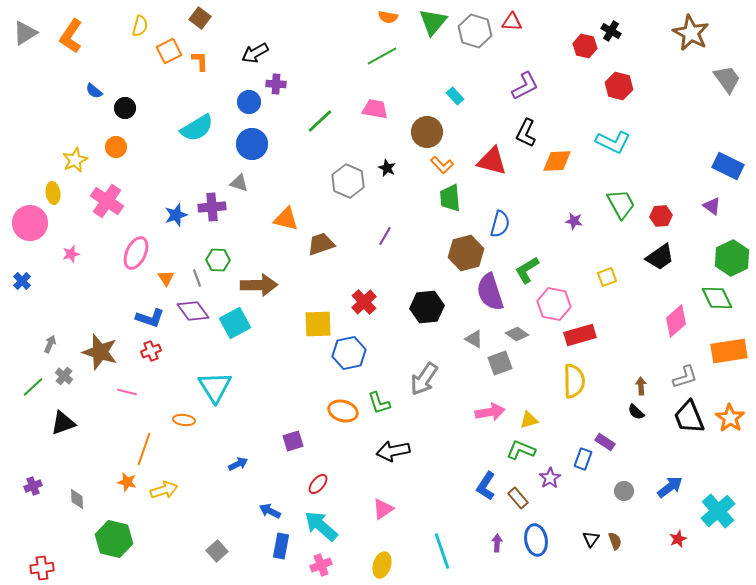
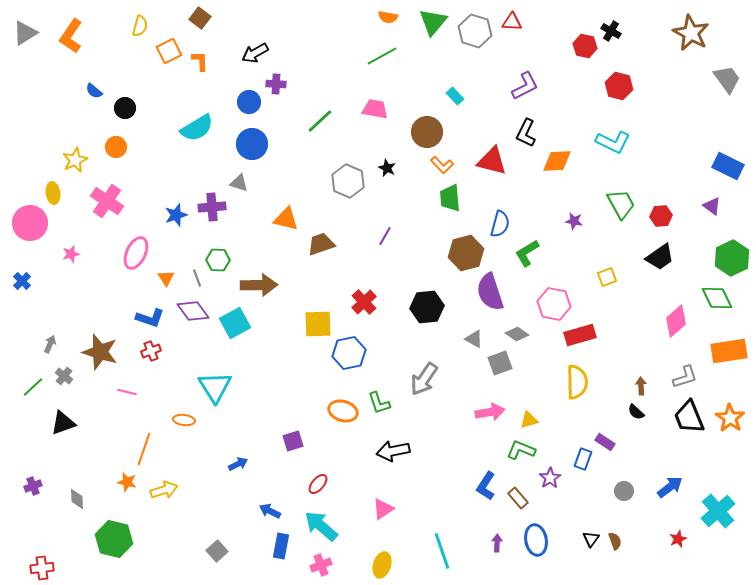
green L-shape at (527, 270): moved 17 px up
yellow semicircle at (574, 381): moved 3 px right, 1 px down
